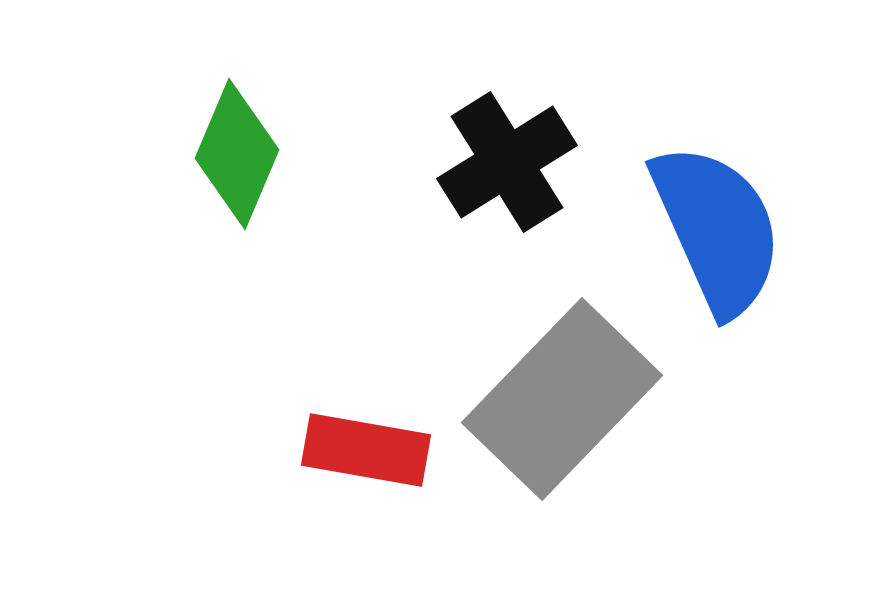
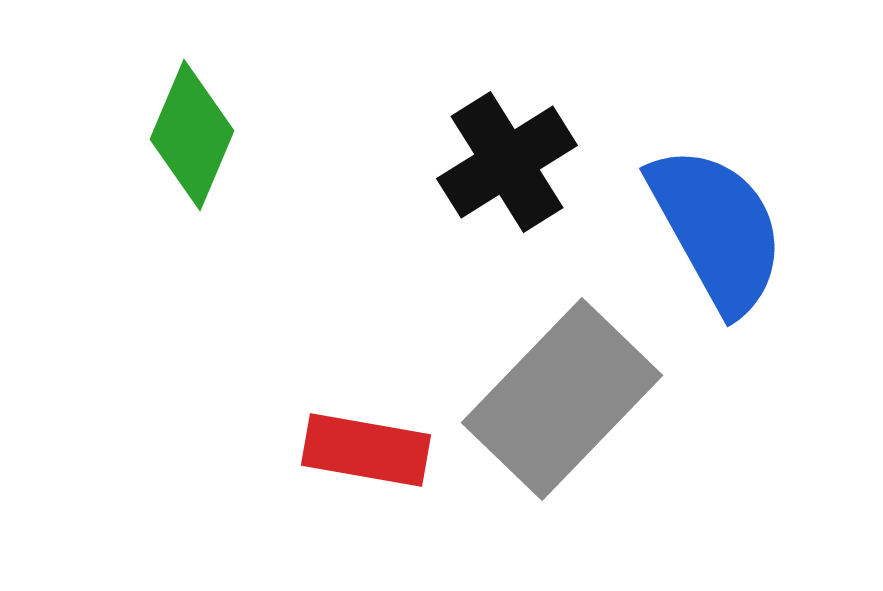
green diamond: moved 45 px left, 19 px up
blue semicircle: rotated 5 degrees counterclockwise
